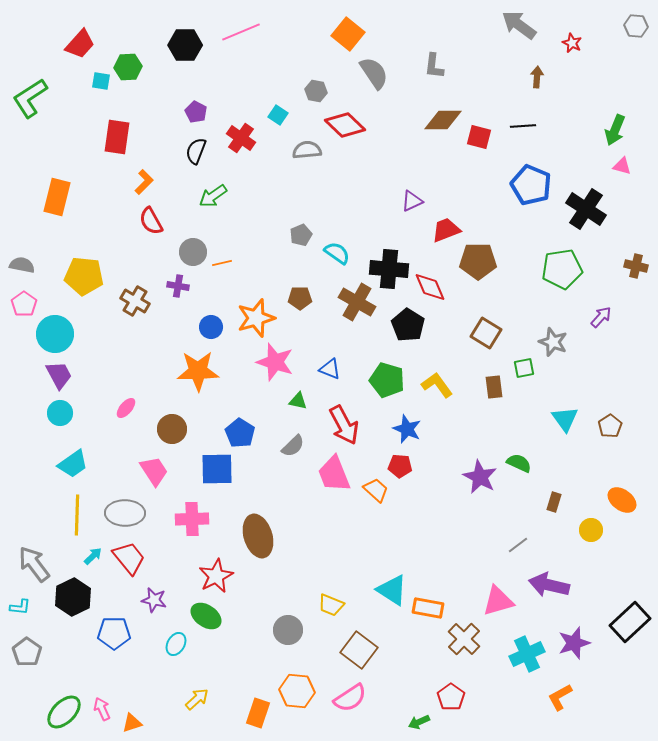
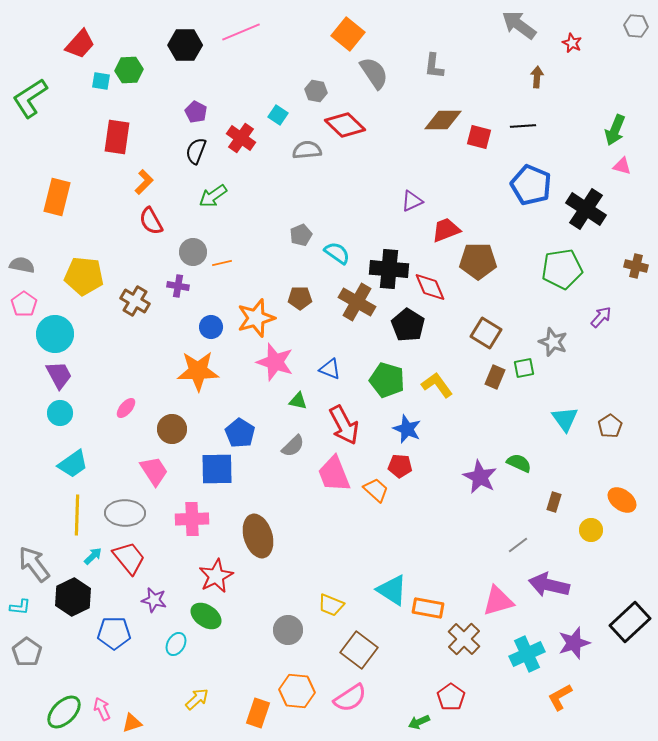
green hexagon at (128, 67): moved 1 px right, 3 px down
brown rectangle at (494, 387): moved 1 px right, 10 px up; rotated 30 degrees clockwise
